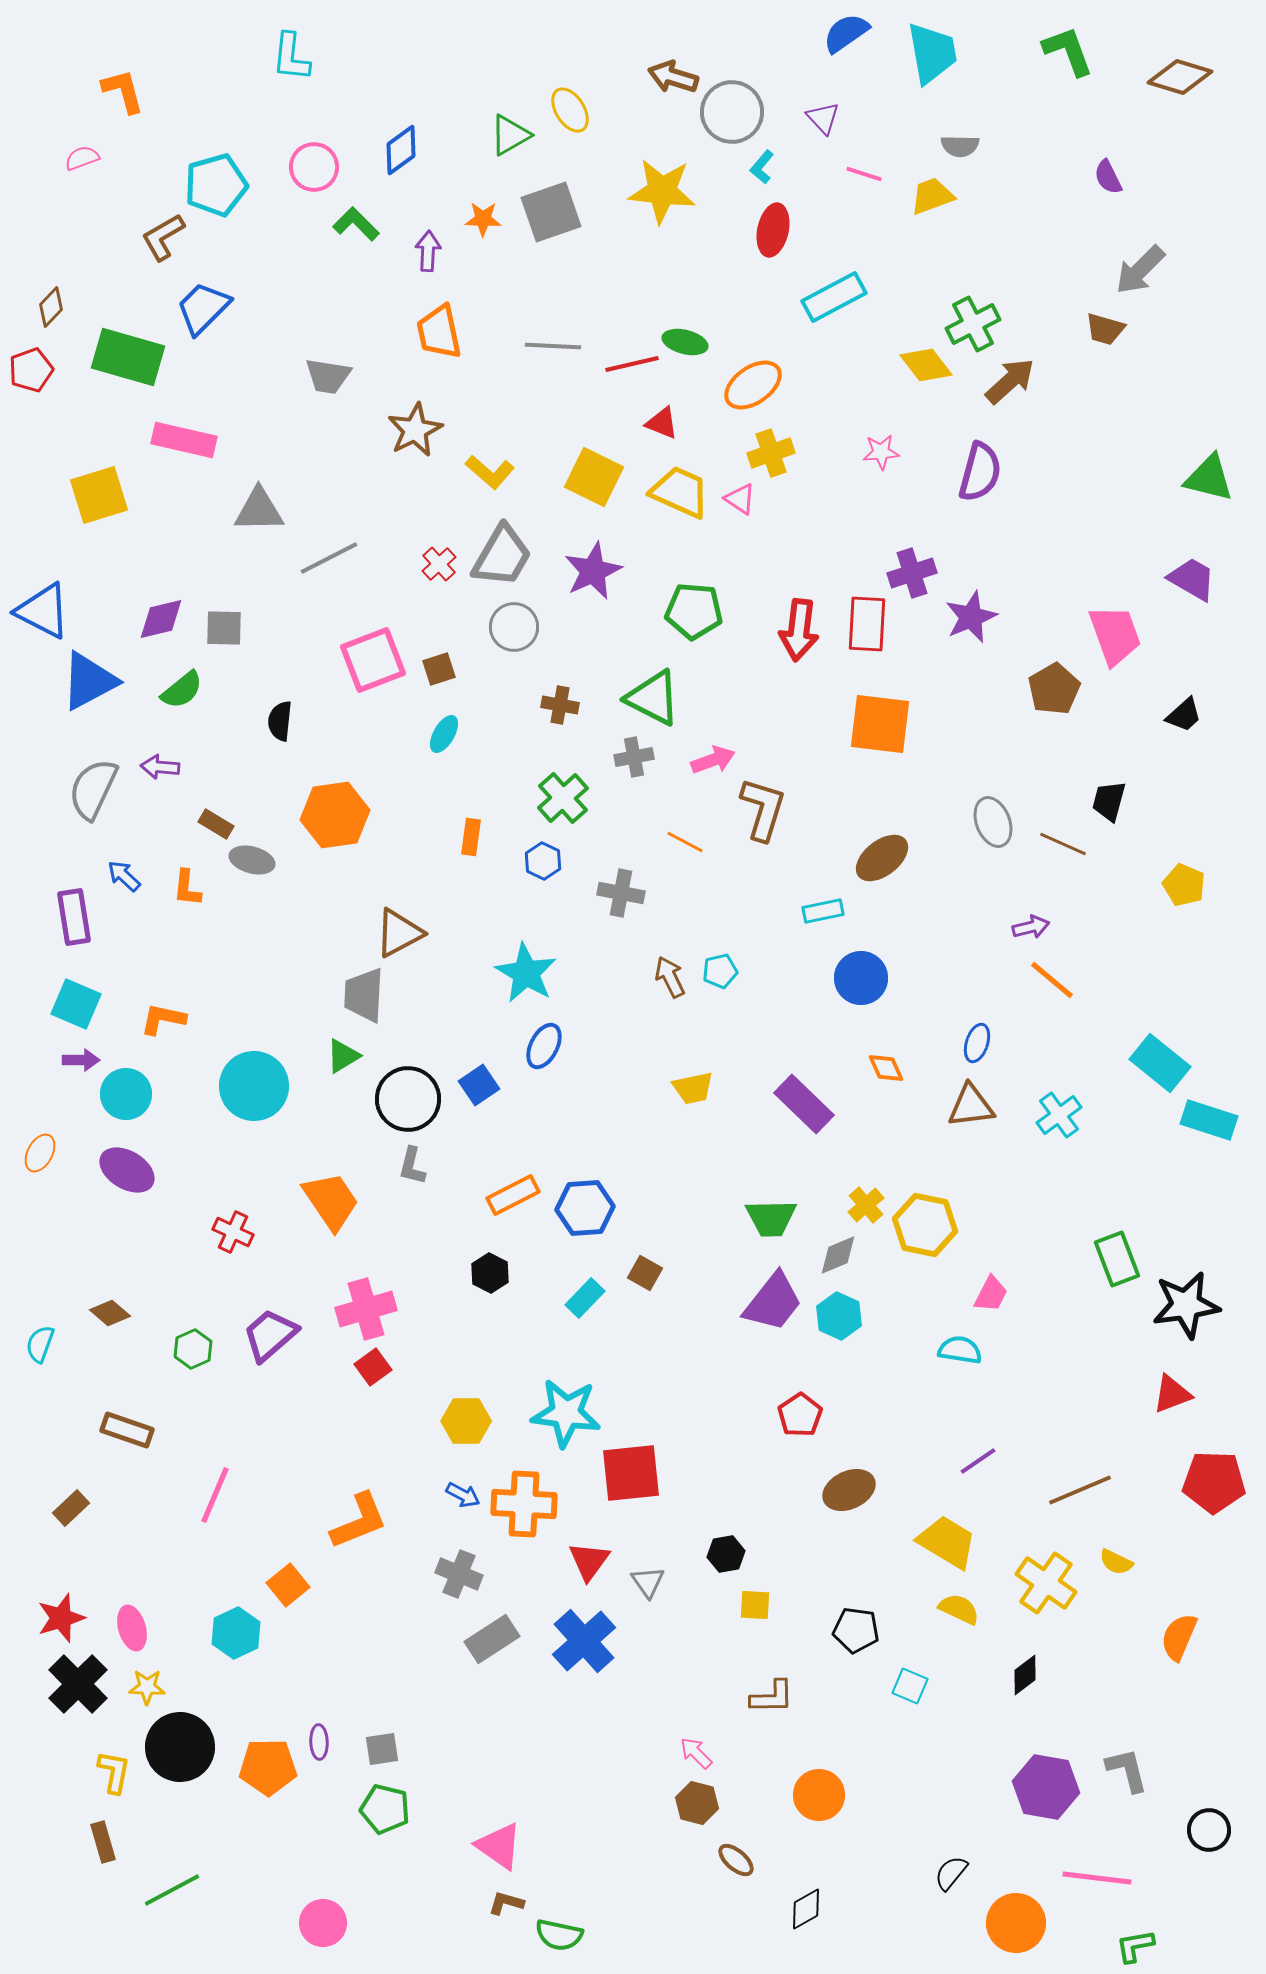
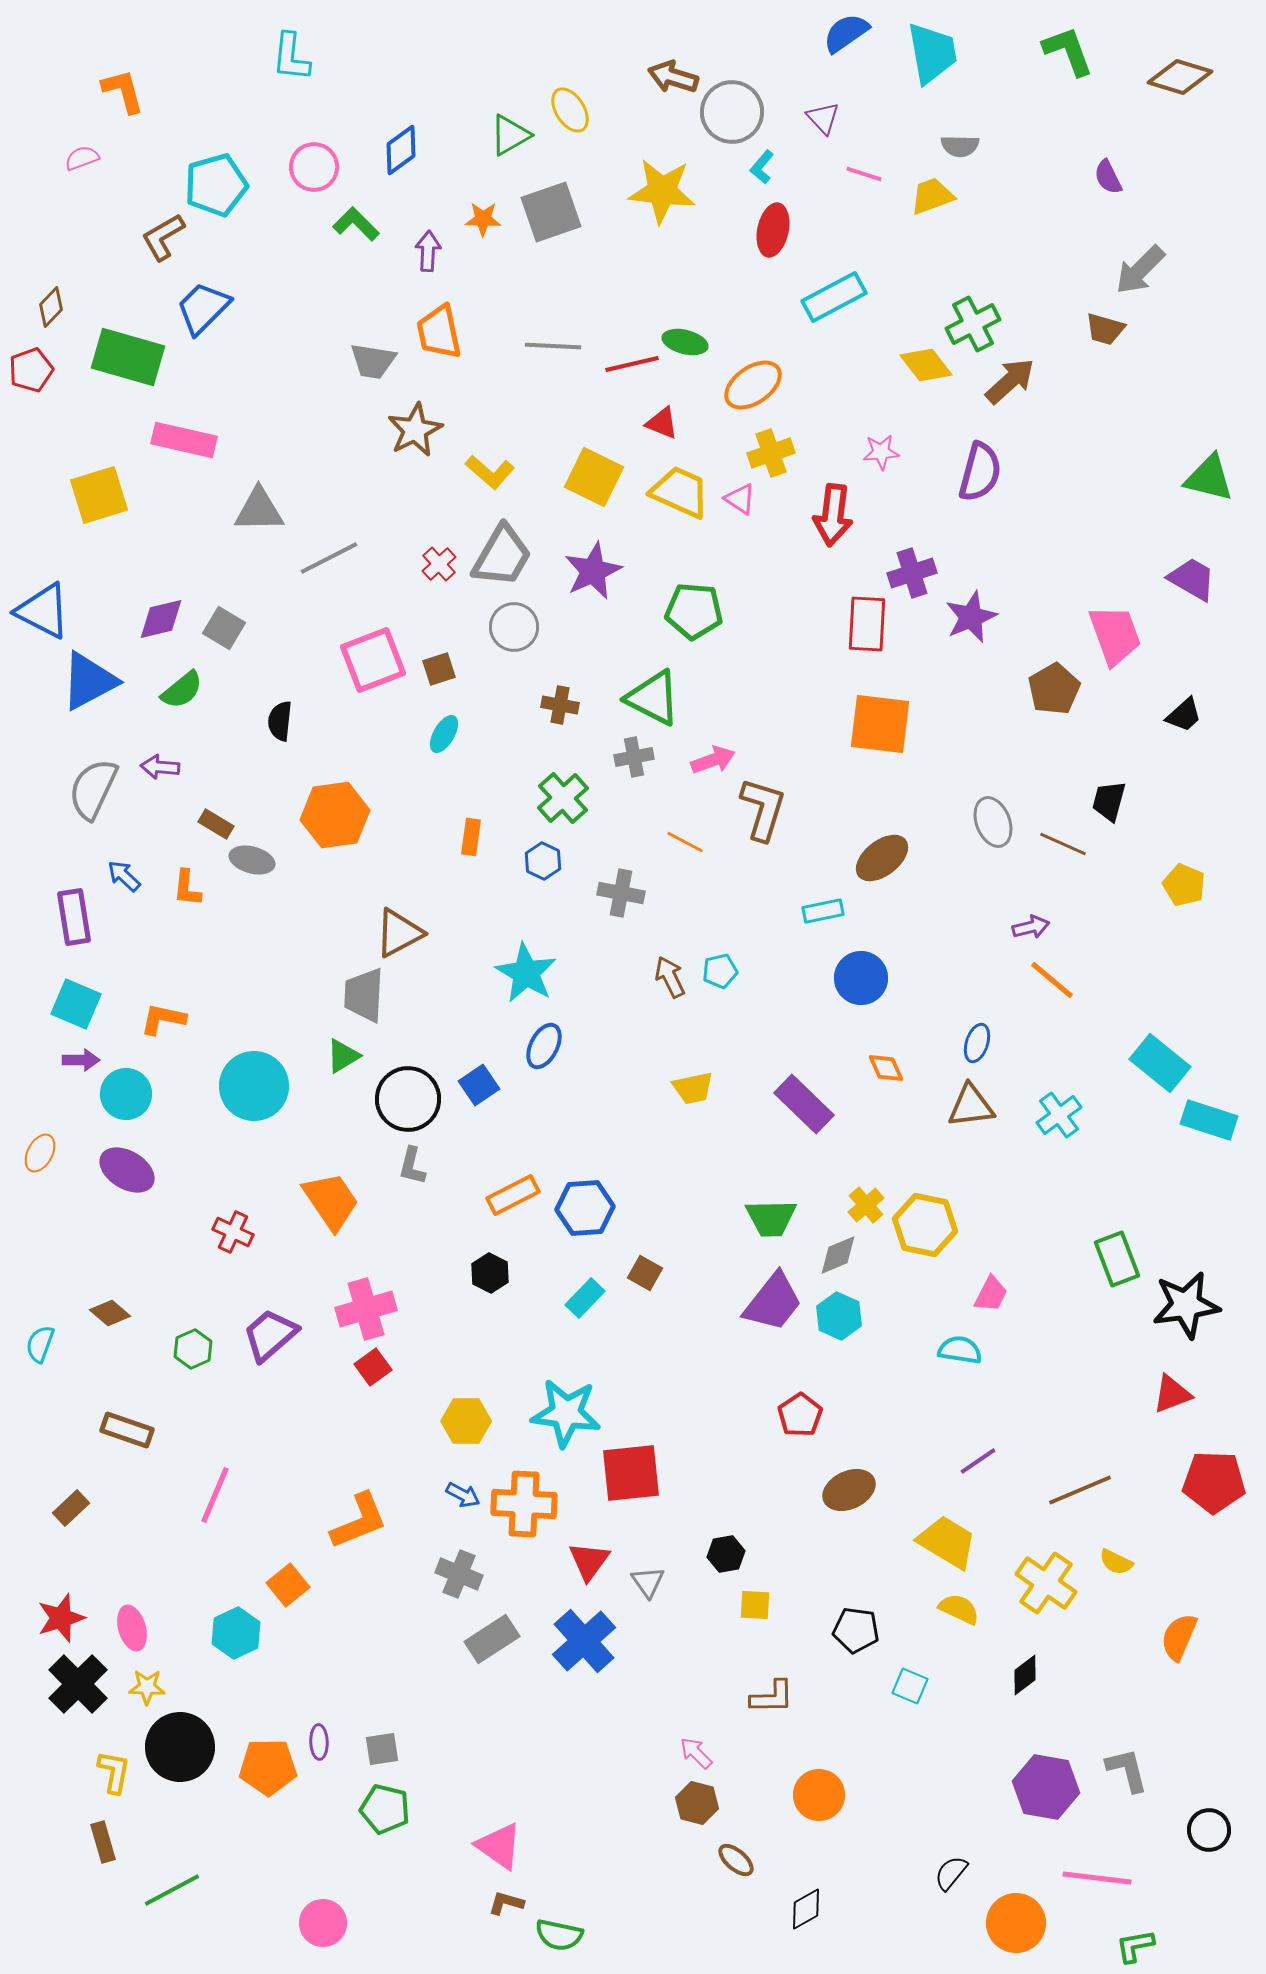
gray trapezoid at (328, 376): moved 45 px right, 15 px up
gray square at (224, 628): rotated 30 degrees clockwise
red arrow at (799, 630): moved 34 px right, 115 px up
